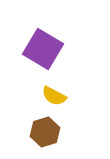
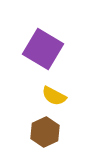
brown hexagon: rotated 8 degrees counterclockwise
